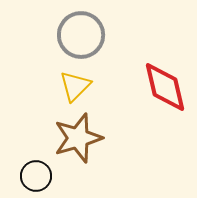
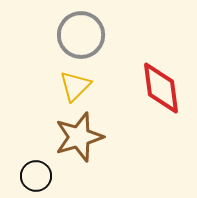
red diamond: moved 4 px left, 1 px down; rotated 6 degrees clockwise
brown star: moved 1 px right, 1 px up
